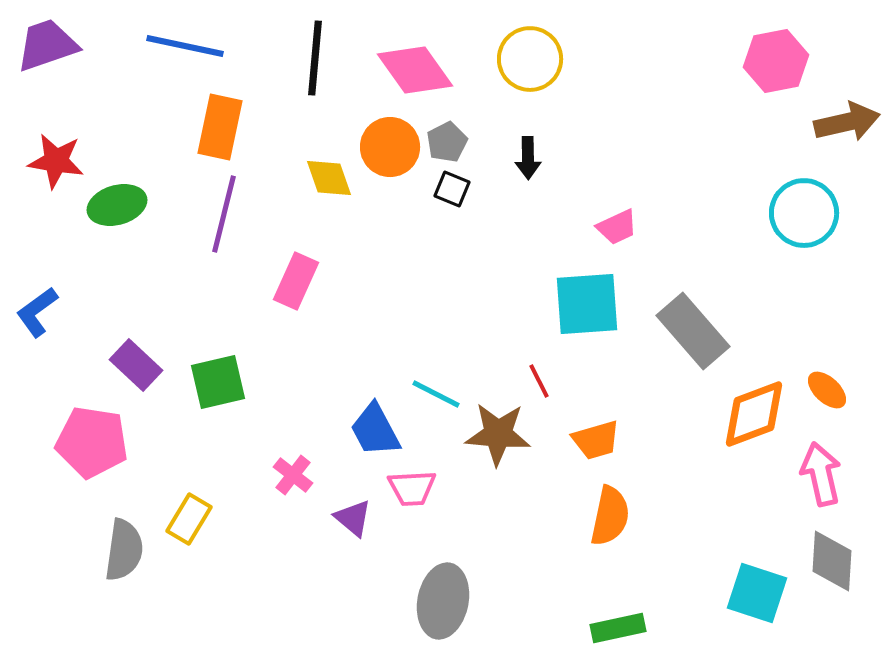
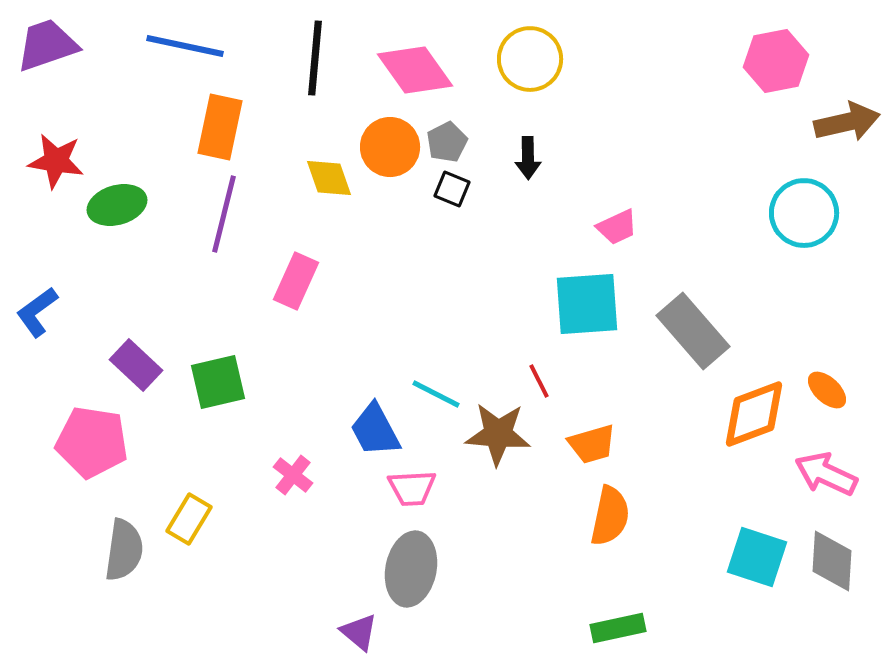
orange trapezoid at (596, 440): moved 4 px left, 4 px down
pink arrow at (821, 474): moved 5 px right; rotated 52 degrees counterclockwise
purple triangle at (353, 518): moved 6 px right, 114 px down
cyan square at (757, 593): moved 36 px up
gray ellipse at (443, 601): moved 32 px left, 32 px up
